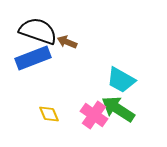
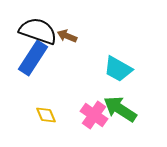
brown arrow: moved 6 px up
blue rectangle: rotated 36 degrees counterclockwise
cyan trapezoid: moved 3 px left, 11 px up
green arrow: moved 2 px right
yellow diamond: moved 3 px left, 1 px down
